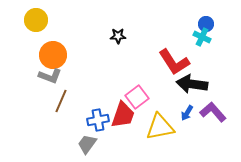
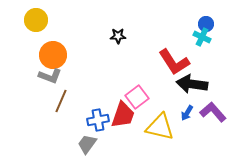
yellow triangle: rotated 24 degrees clockwise
